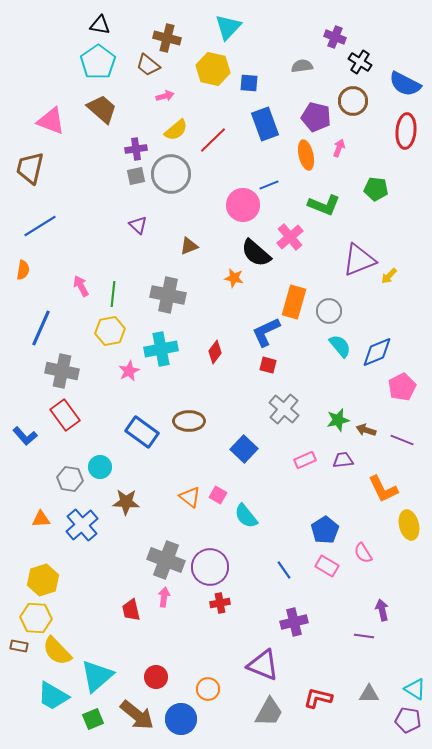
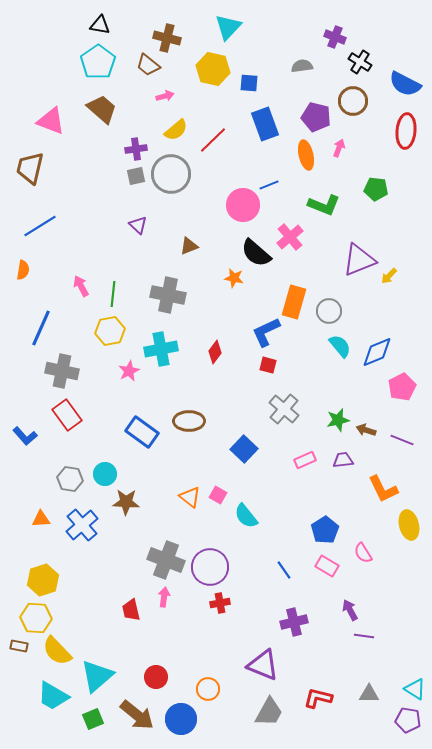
red rectangle at (65, 415): moved 2 px right
cyan circle at (100, 467): moved 5 px right, 7 px down
purple arrow at (382, 610): moved 32 px left; rotated 15 degrees counterclockwise
